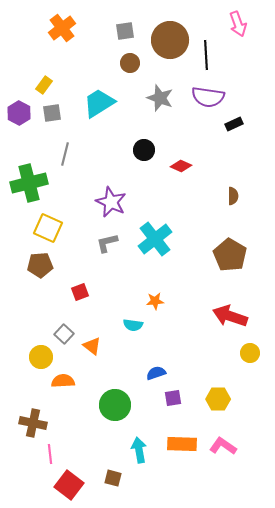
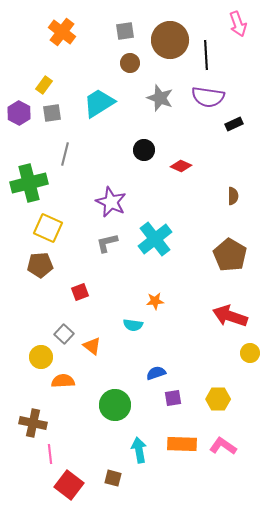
orange cross at (62, 28): moved 4 px down; rotated 16 degrees counterclockwise
